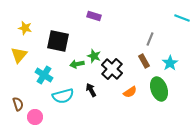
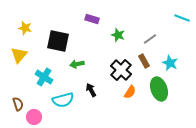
purple rectangle: moved 2 px left, 3 px down
gray line: rotated 32 degrees clockwise
green star: moved 24 px right, 21 px up
cyan star: rotated 14 degrees counterclockwise
black cross: moved 9 px right, 1 px down
cyan cross: moved 2 px down
orange semicircle: rotated 24 degrees counterclockwise
cyan semicircle: moved 4 px down
pink circle: moved 1 px left
